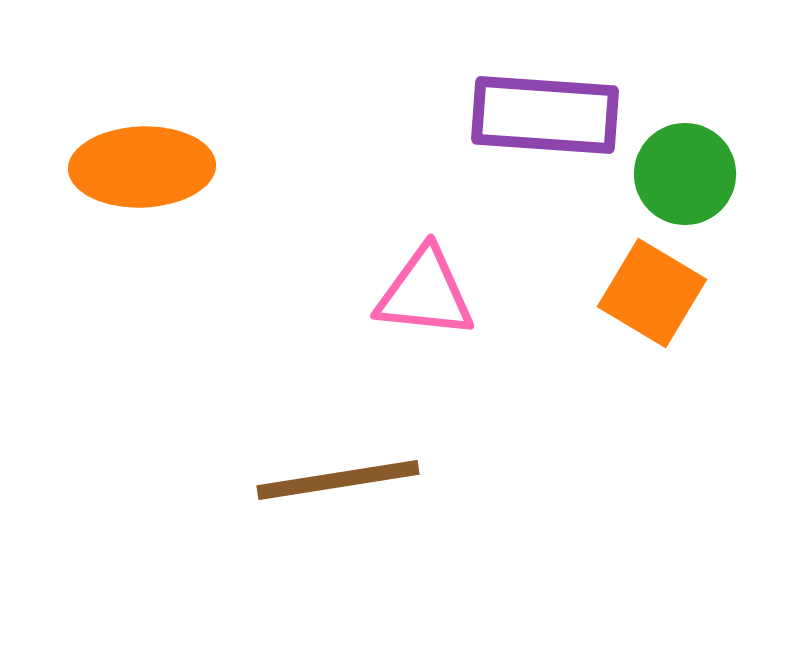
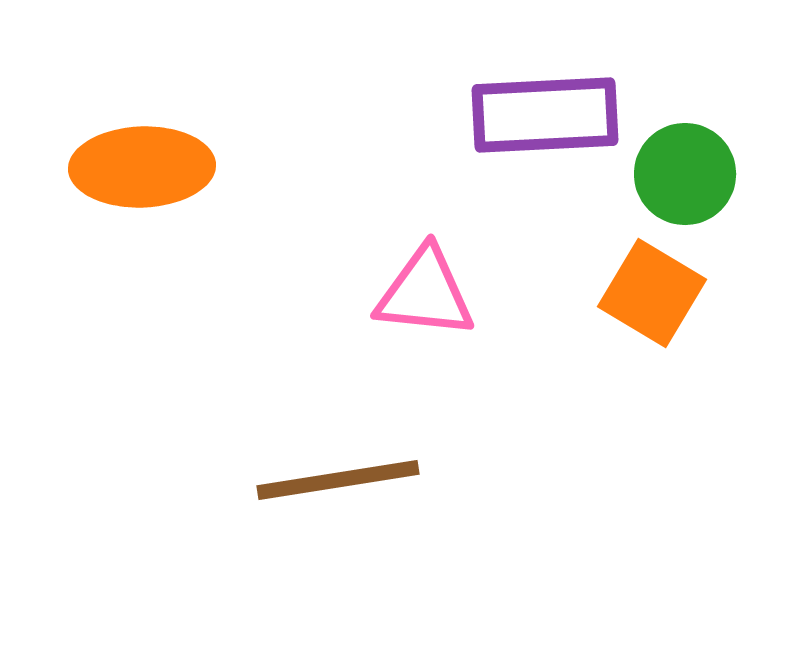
purple rectangle: rotated 7 degrees counterclockwise
